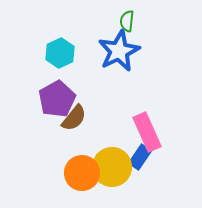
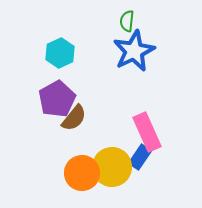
blue star: moved 15 px right
